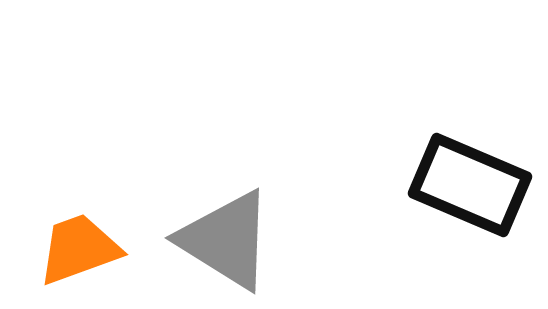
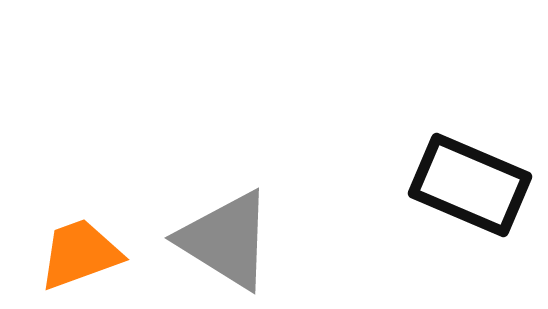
orange trapezoid: moved 1 px right, 5 px down
